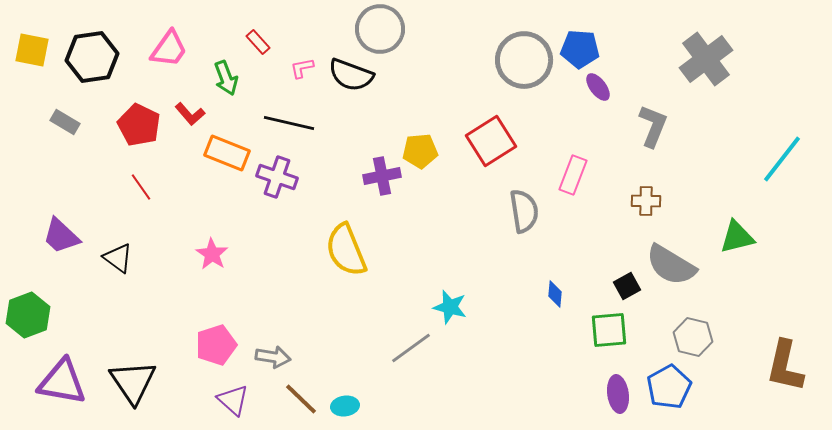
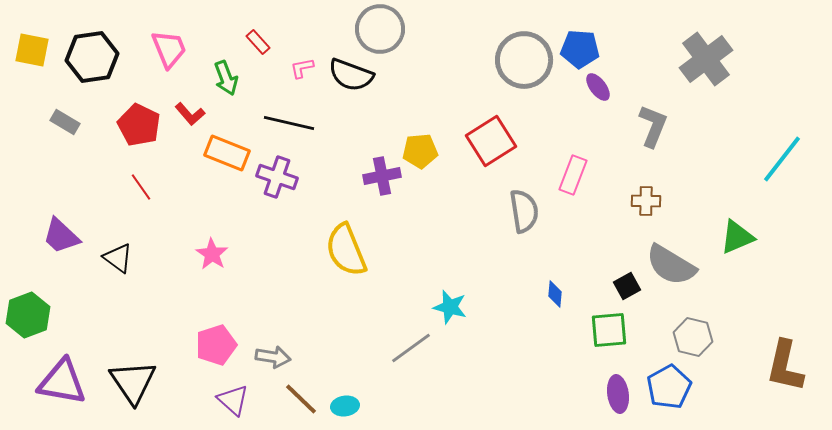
pink trapezoid at (169, 49): rotated 57 degrees counterclockwise
green triangle at (737, 237): rotated 9 degrees counterclockwise
